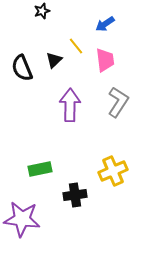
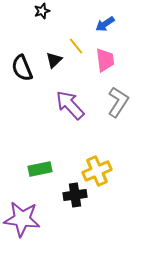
purple arrow: rotated 44 degrees counterclockwise
yellow cross: moved 16 px left
